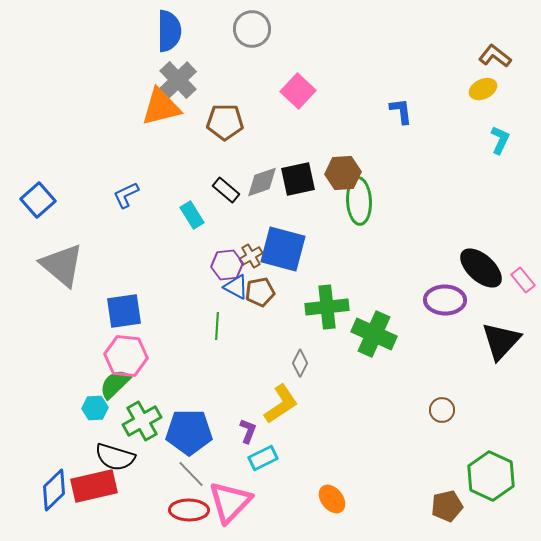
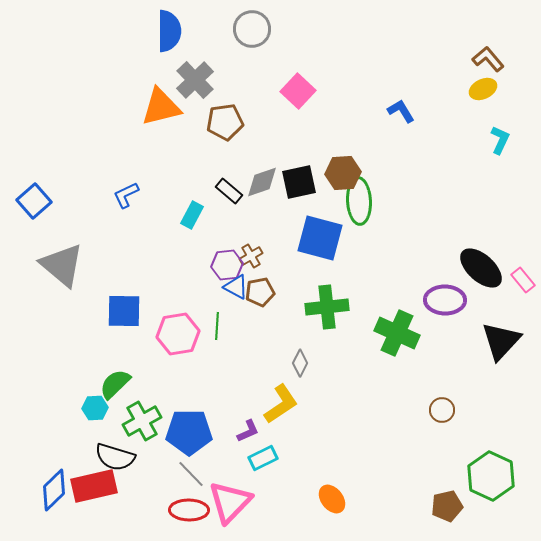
brown L-shape at (495, 56): moved 7 px left, 3 px down; rotated 12 degrees clockwise
gray cross at (178, 80): moved 17 px right
blue L-shape at (401, 111): rotated 24 degrees counterclockwise
brown pentagon at (225, 122): rotated 9 degrees counterclockwise
black square at (298, 179): moved 1 px right, 3 px down
black rectangle at (226, 190): moved 3 px right, 1 px down
blue square at (38, 200): moved 4 px left, 1 px down
cyan rectangle at (192, 215): rotated 60 degrees clockwise
blue square at (283, 249): moved 37 px right, 11 px up
blue square at (124, 311): rotated 9 degrees clockwise
green cross at (374, 334): moved 23 px right, 1 px up
pink hexagon at (126, 356): moved 52 px right, 22 px up; rotated 15 degrees counterclockwise
purple L-shape at (248, 431): rotated 45 degrees clockwise
